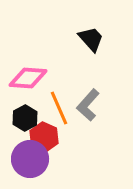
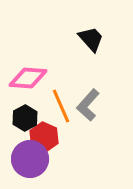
orange line: moved 2 px right, 2 px up
